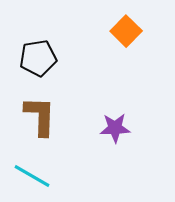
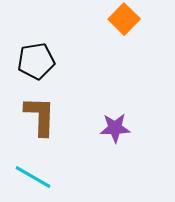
orange square: moved 2 px left, 12 px up
black pentagon: moved 2 px left, 3 px down
cyan line: moved 1 px right, 1 px down
